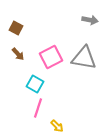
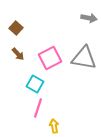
gray arrow: moved 1 px left, 2 px up
brown square: rotated 16 degrees clockwise
pink square: moved 1 px left, 1 px down
yellow arrow: moved 3 px left; rotated 144 degrees counterclockwise
